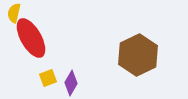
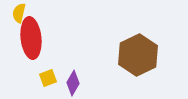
yellow semicircle: moved 5 px right
red ellipse: rotated 24 degrees clockwise
purple diamond: moved 2 px right
